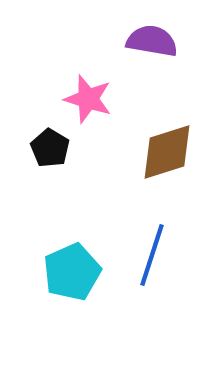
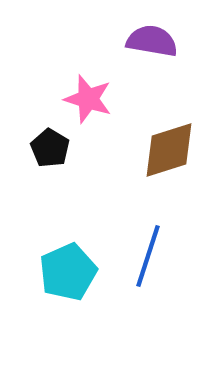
brown diamond: moved 2 px right, 2 px up
blue line: moved 4 px left, 1 px down
cyan pentagon: moved 4 px left
